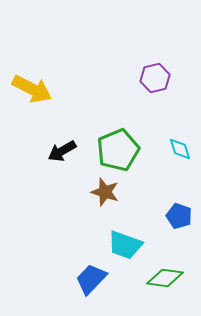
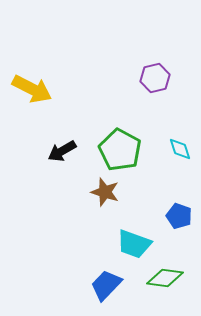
green pentagon: moved 2 px right; rotated 21 degrees counterclockwise
cyan trapezoid: moved 9 px right, 1 px up
blue trapezoid: moved 15 px right, 6 px down
